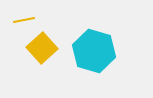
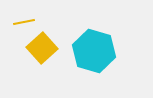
yellow line: moved 2 px down
